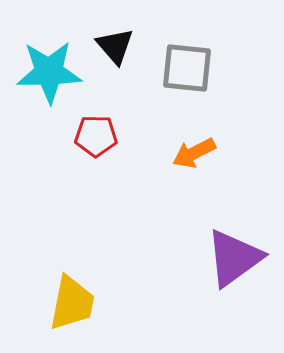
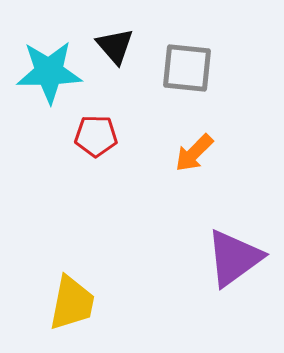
orange arrow: rotated 18 degrees counterclockwise
